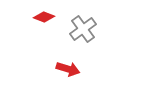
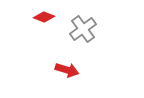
red arrow: moved 1 px left, 1 px down
